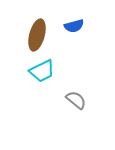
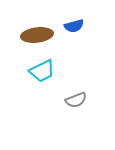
brown ellipse: rotated 68 degrees clockwise
gray semicircle: rotated 120 degrees clockwise
